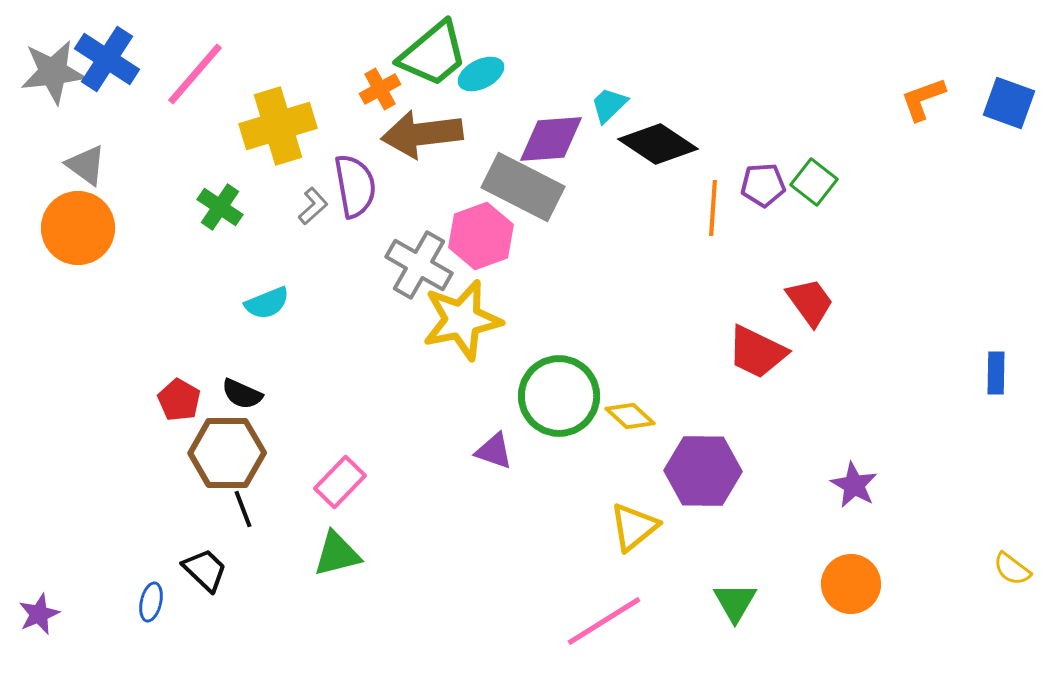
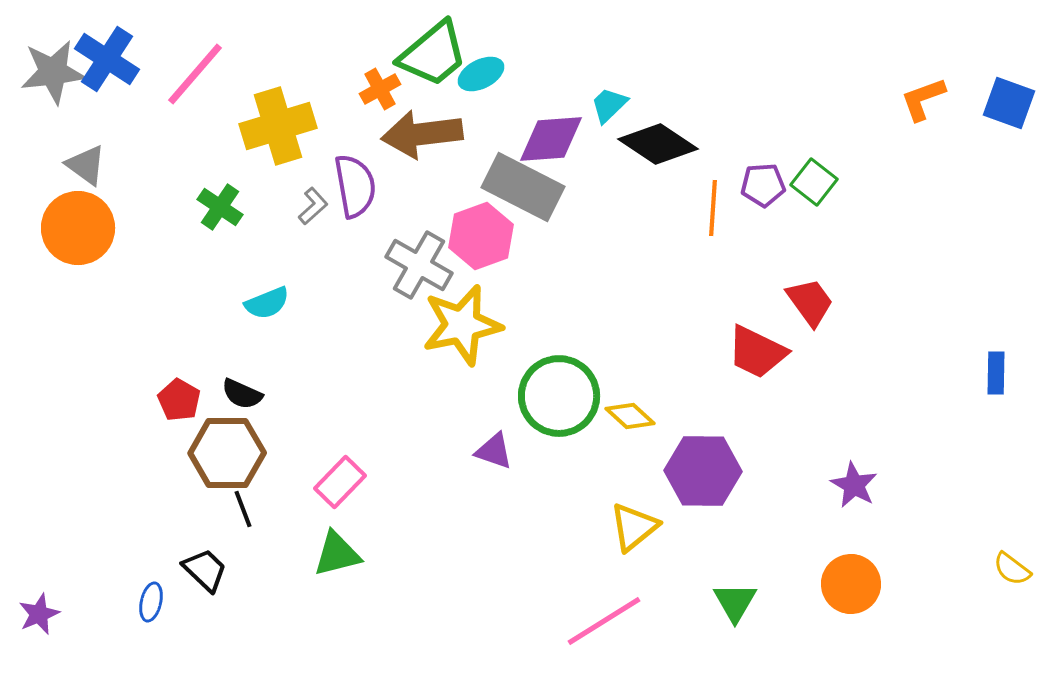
yellow star at (462, 320): moved 5 px down
